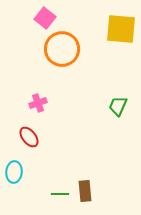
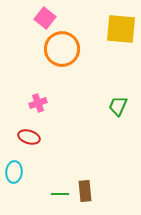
red ellipse: rotated 35 degrees counterclockwise
